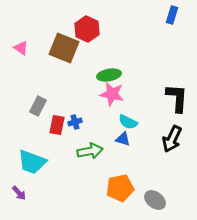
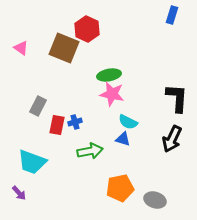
gray ellipse: rotated 20 degrees counterclockwise
